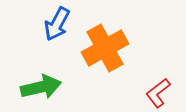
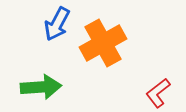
orange cross: moved 2 px left, 5 px up
green arrow: rotated 9 degrees clockwise
